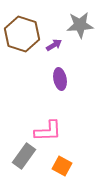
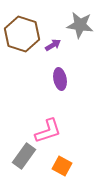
gray star: rotated 12 degrees clockwise
purple arrow: moved 1 px left
pink L-shape: rotated 16 degrees counterclockwise
